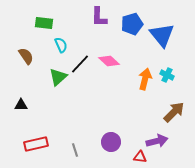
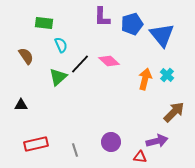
purple L-shape: moved 3 px right
cyan cross: rotated 16 degrees clockwise
